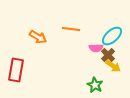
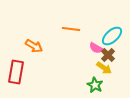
orange arrow: moved 4 px left, 9 px down
pink semicircle: rotated 32 degrees clockwise
yellow arrow: moved 9 px left, 2 px down
red rectangle: moved 2 px down
